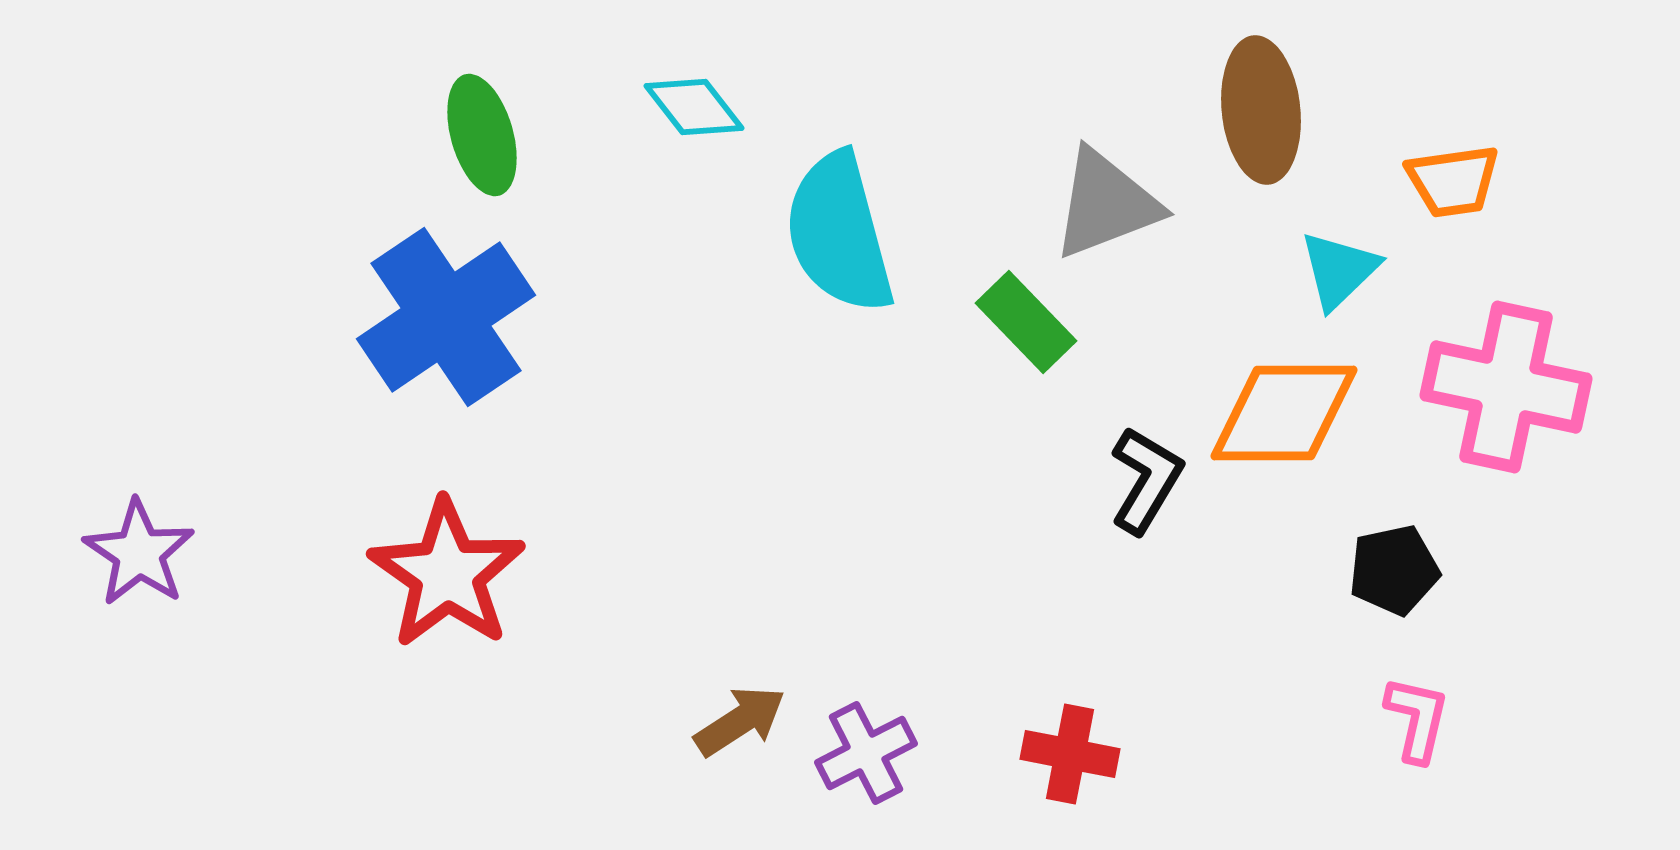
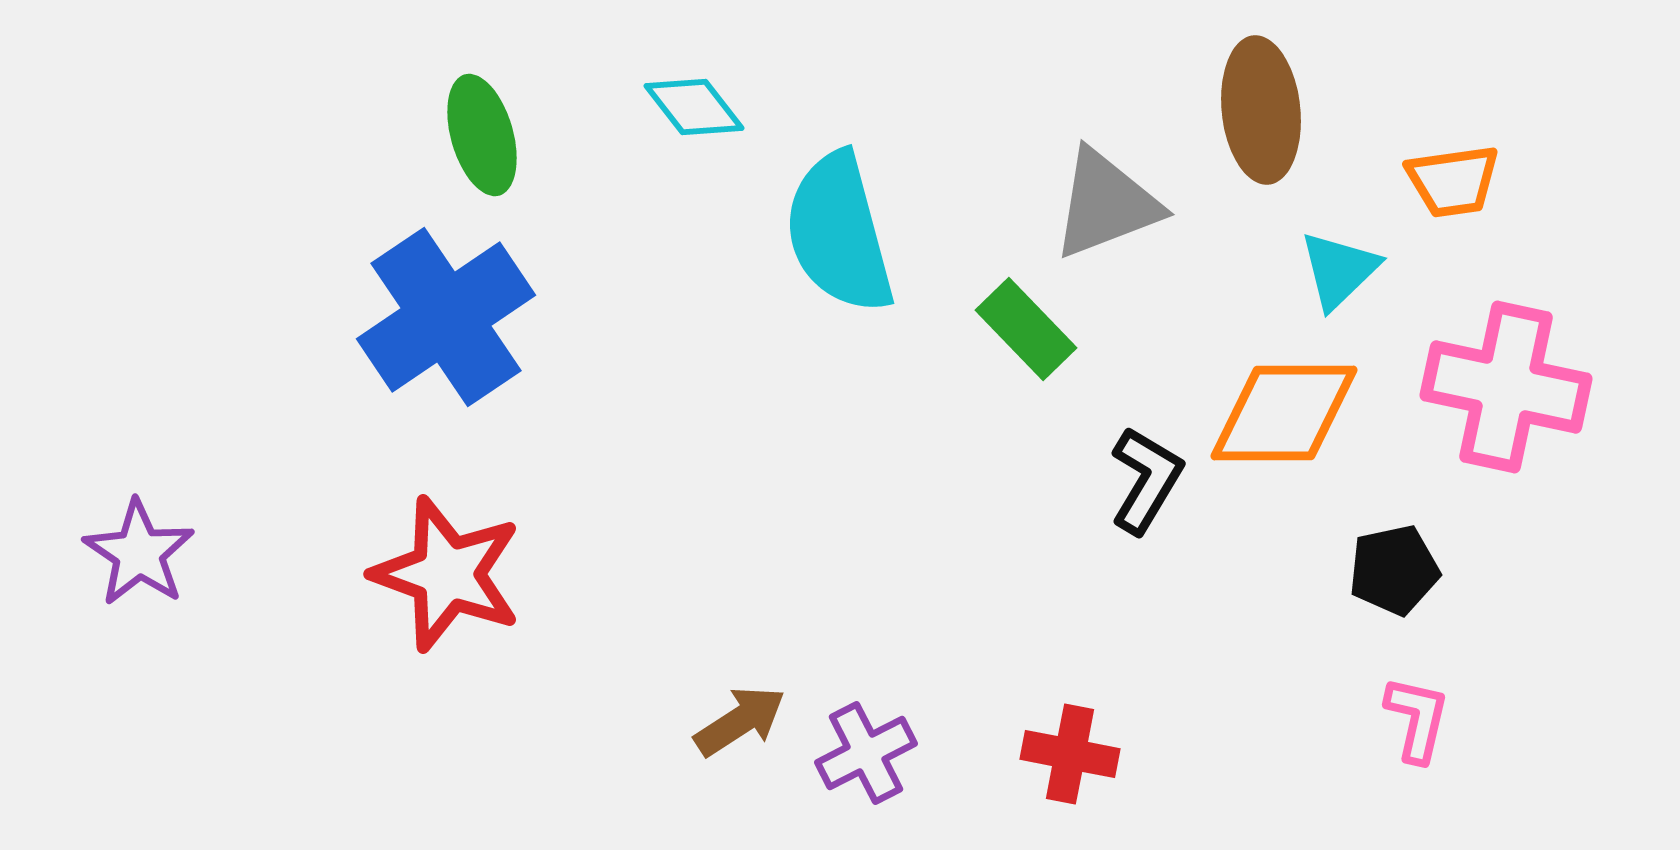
green rectangle: moved 7 px down
red star: rotated 15 degrees counterclockwise
